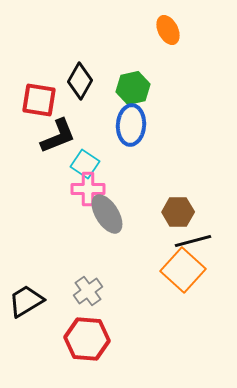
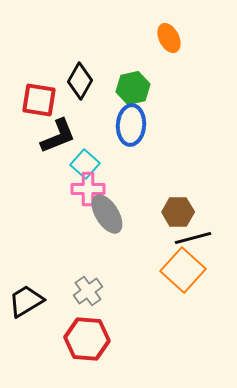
orange ellipse: moved 1 px right, 8 px down
cyan square: rotated 8 degrees clockwise
black line: moved 3 px up
